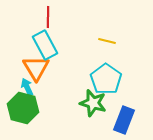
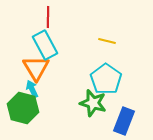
cyan arrow: moved 5 px right, 2 px down
blue rectangle: moved 1 px down
